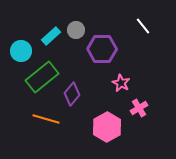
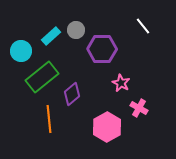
purple diamond: rotated 10 degrees clockwise
pink cross: rotated 30 degrees counterclockwise
orange line: moved 3 px right; rotated 68 degrees clockwise
